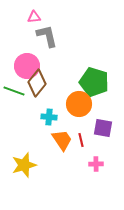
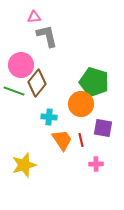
pink circle: moved 6 px left, 1 px up
orange circle: moved 2 px right
